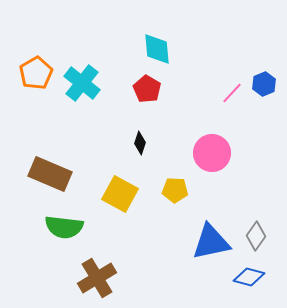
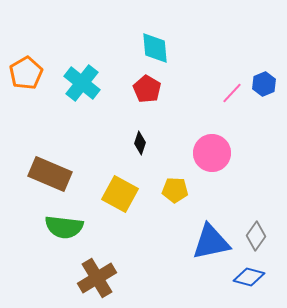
cyan diamond: moved 2 px left, 1 px up
orange pentagon: moved 10 px left
